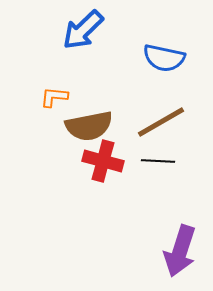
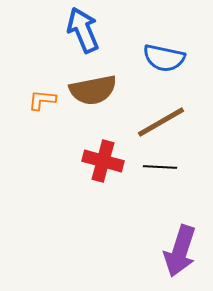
blue arrow: rotated 111 degrees clockwise
orange L-shape: moved 12 px left, 3 px down
brown semicircle: moved 4 px right, 36 px up
black line: moved 2 px right, 6 px down
